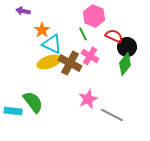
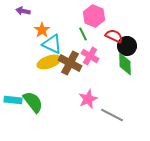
black circle: moved 1 px up
green diamond: rotated 40 degrees counterclockwise
cyan rectangle: moved 11 px up
